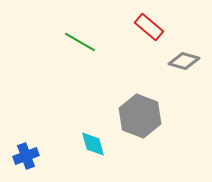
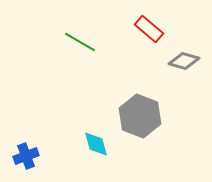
red rectangle: moved 2 px down
cyan diamond: moved 3 px right
